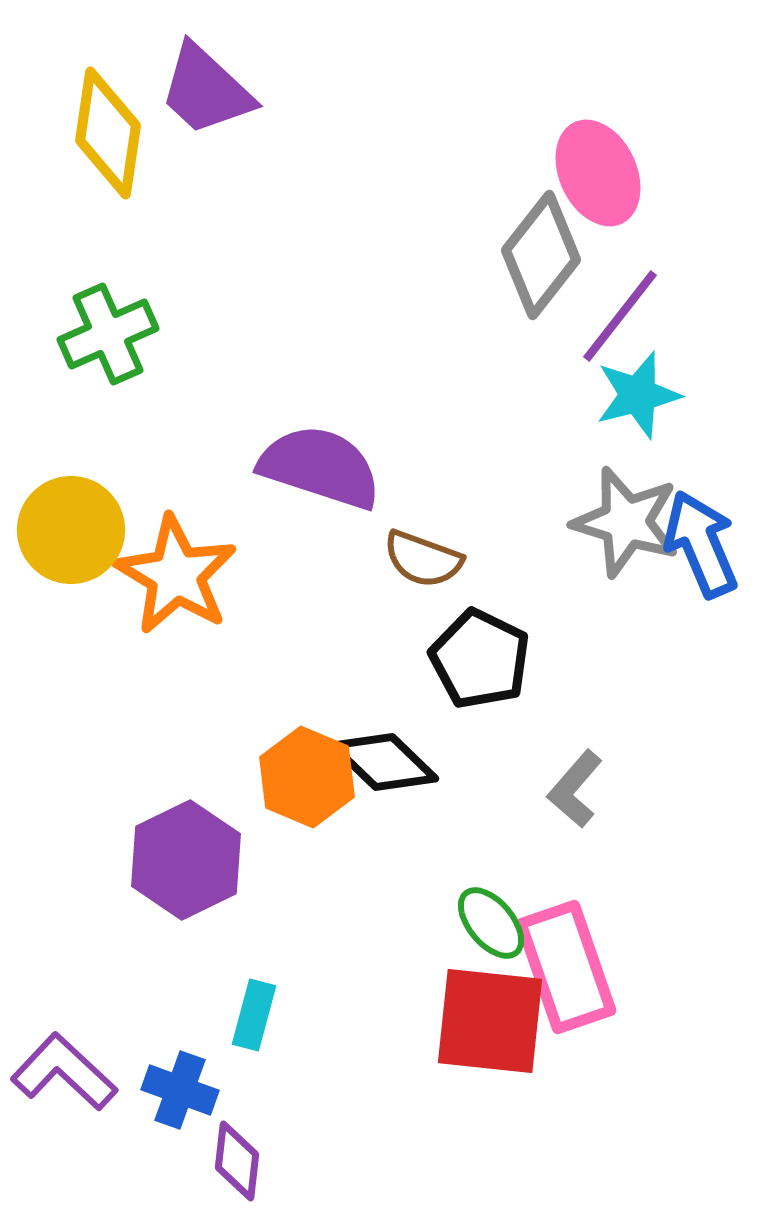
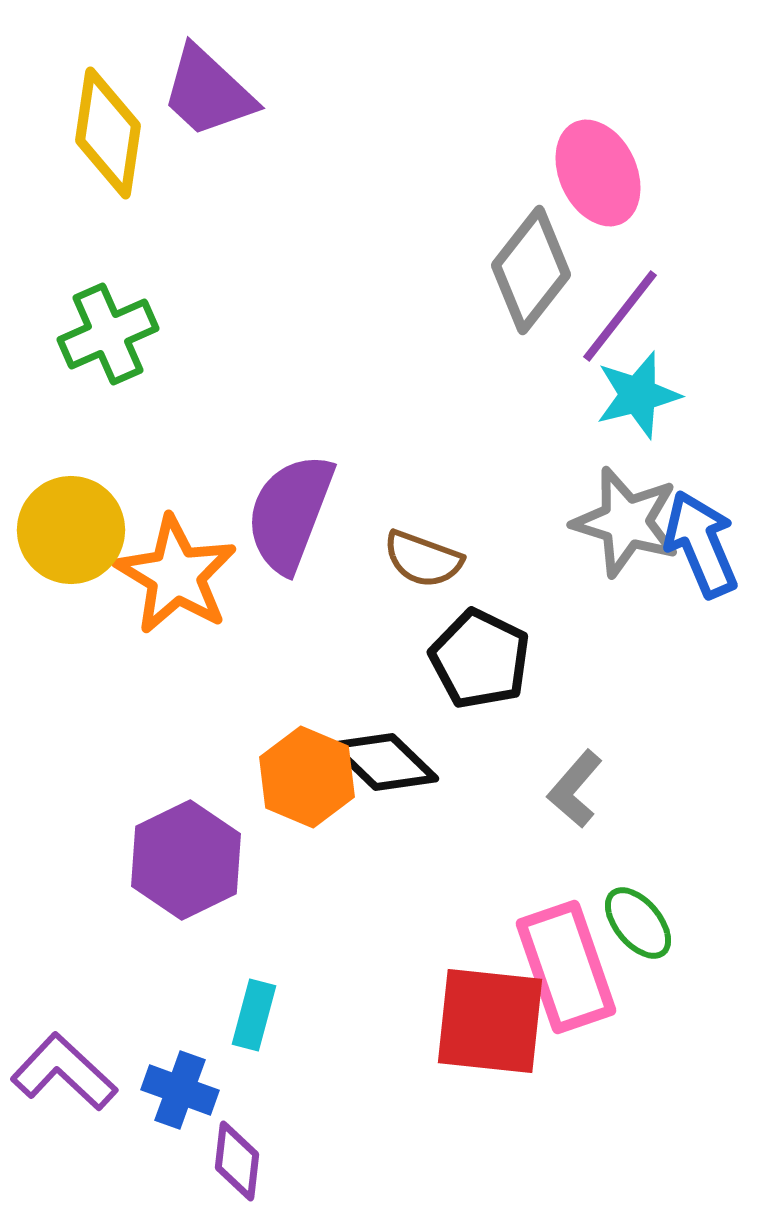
purple trapezoid: moved 2 px right, 2 px down
gray diamond: moved 10 px left, 15 px down
purple semicircle: moved 30 px left, 46 px down; rotated 87 degrees counterclockwise
green ellipse: moved 147 px right
